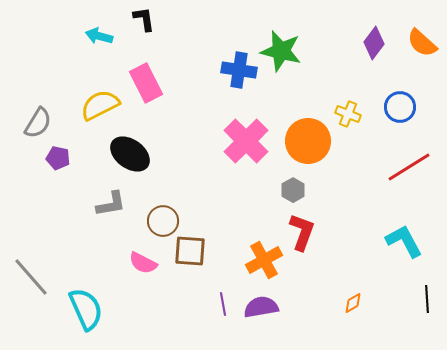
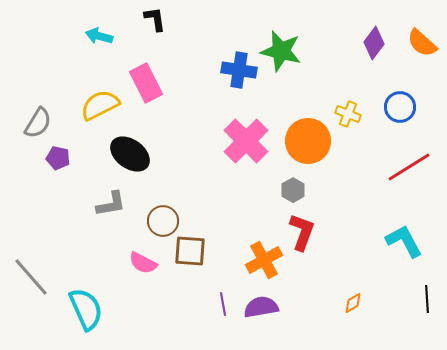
black L-shape: moved 11 px right
